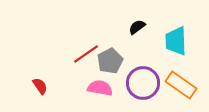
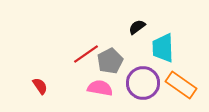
cyan trapezoid: moved 13 px left, 7 px down
